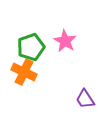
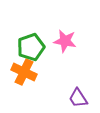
pink star: rotated 20 degrees counterclockwise
purple trapezoid: moved 7 px left, 1 px up
